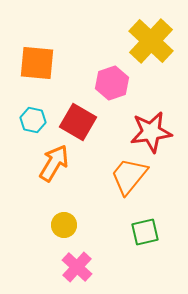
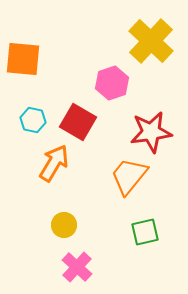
orange square: moved 14 px left, 4 px up
